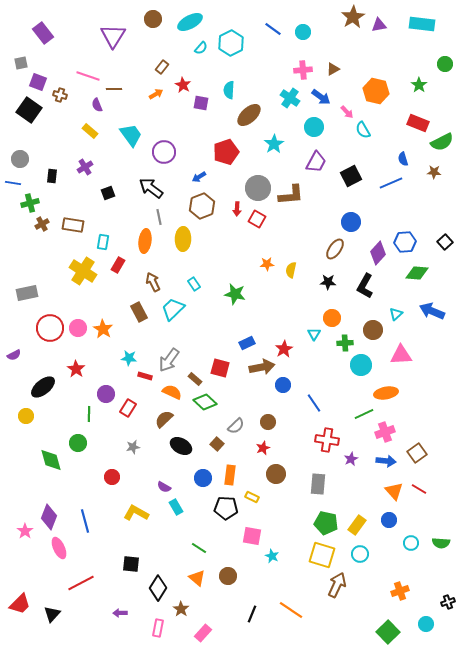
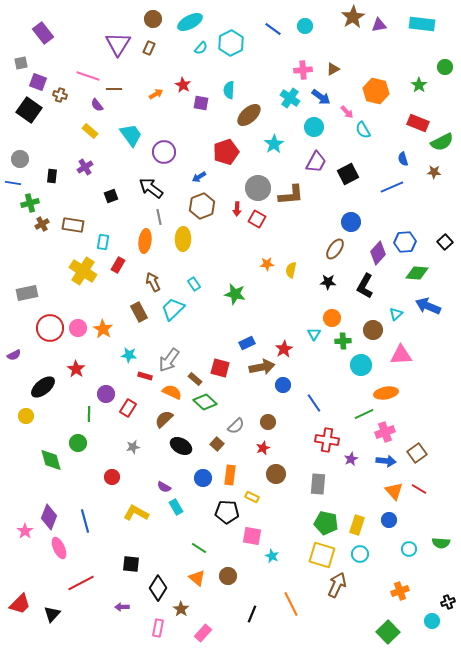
cyan circle at (303, 32): moved 2 px right, 6 px up
purple triangle at (113, 36): moved 5 px right, 8 px down
green circle at (445, 64): moved 3 px down
brown rectangle at (162, 67): moved 13 px left, 19 px up; rotated 16 degrees counterclockwise
purple semicircle at (97, 105): rotated 16 degrees counterclockwise
black square at (351, 176): moved 3 px left, 2 px up
blue line at (391, 183): moved 1 px right, 4 px down
black square at (108, 193): moved 3 px right, 3 px down
blue arrow at (432, 311): moved 4 px left, 5 px up
green cross at (345, 343): moved 2 px left, 2 px up
cyan star at (129, 358): moved 3 px up
black pentagon at (226, 508): moved 1 px right, 4 px down
yellow rectangle at (357, 525): rotated 18 degrees counterclockwise
cyan circle at (411, 543): moved 2 px left, 6 px down
orange line at (291, 610): moved 6 px up; rotated 30 degrees clockwise
purple arrow at (120, 613): moved 2 px right, 6 px up
cyan circle at (426, 624): moved 6 px right, 3 px up
